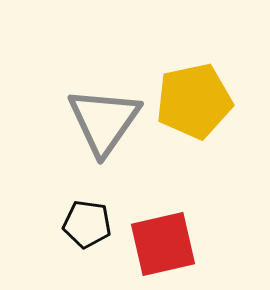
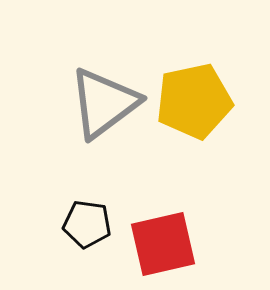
gray triangle: moved 18 px up; rotated 18 degrees clockwise
